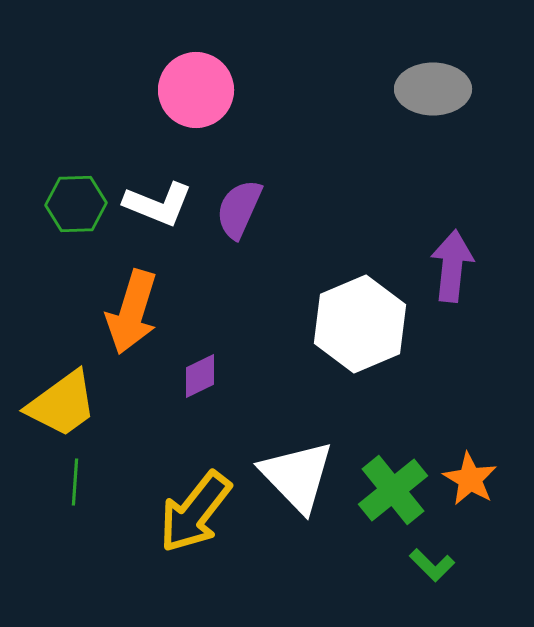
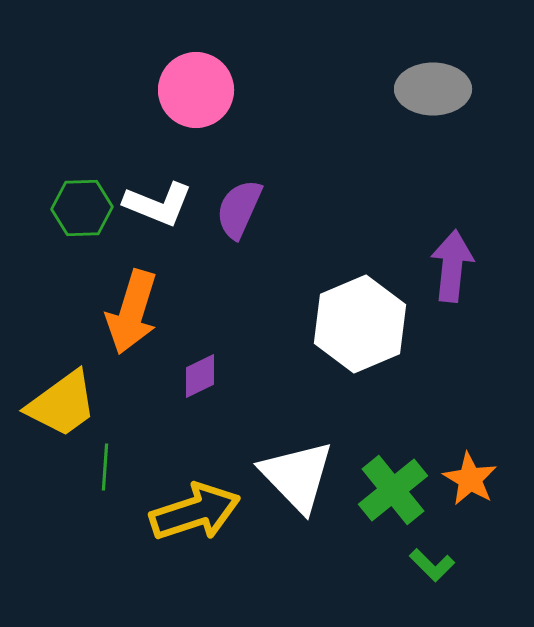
green hexagon: moved 6 px right, 4 px down
green line: moved 30 px right, 15 px up
yellow arrow: rotated 146 degrees counterclockwise
